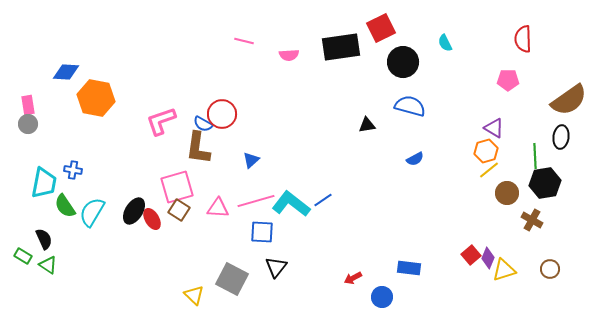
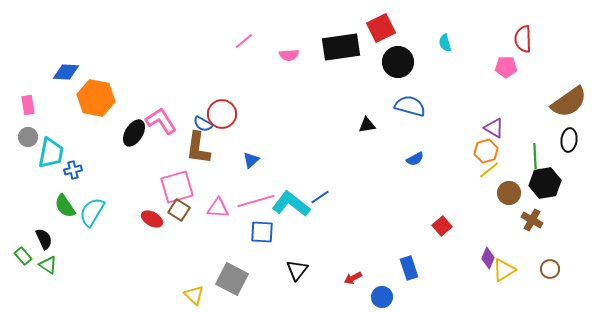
pink line at (244, 41): rotated 54 degrees counterclockwise
cyan semicircle at (445, 43): rotated 12 degrees clockwise
black circle at (403, 62): moved 5 px left
pink pentagon at (508, 80): moved 2 px left, 13 px up
brown semicircle at (569, 100): moved 2 px down
pink L-shape at (161, 121): rotated 76 degrees clockwise
gray circle at (28, 124): moved 13 px down
black ellipse at (561, 137): moved 8 px right, 3 px down
blue cross at (73, 170): rotated 24 degrees counterclockwise
cyan trapezoid at (44, 183): moved 7 px right, 30 px up
brown circle at (507, 193): moved 2 px right
blue line at (323, 200): moved 3 px left, 3 px up
black ellipse at (134, 211): moved 78 px up
red ellipse at (152, 219): rotated 30 degrees counterclockwise
red square at (471, 255): moved 29 px left, 29 px up
green rectangle at (23, 256): rotated 18 degrees clockwise
black triangle at (276, 267): moved 21 px right, 3 px down
blue rectangle at (409, 268): rotated 65 degrees clockwise
yellow triangle at (504, 270): rotated 15 degrees counterclockwise
